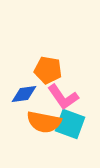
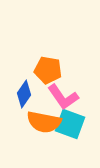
blue diamond: rotated 48 degrees counterclockwise
